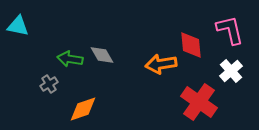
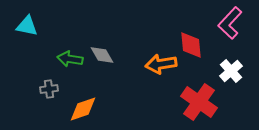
cyan triangle: moved 9 px right
pink L-shape: moved 7 px up; rotated 124 degrees counterclockwise
gray cross: moved 5 px down; rotated 24 degrees clockwise
